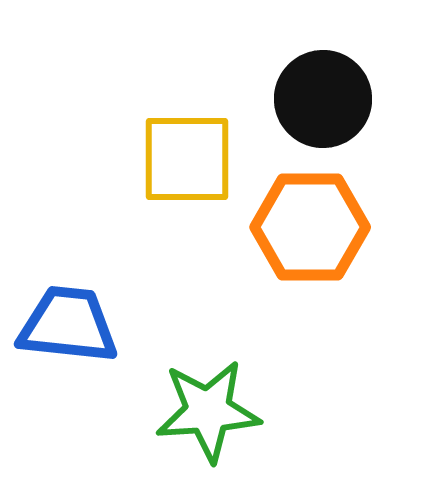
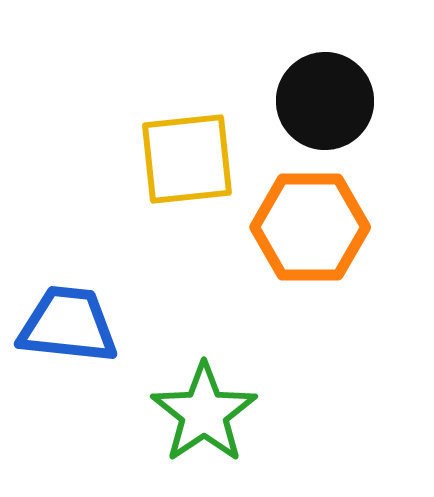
black circle: moved 2 px right, 2 px down
yellow square: rotated 6 degrees counterclockwise
green star: moved 4 px left, 2 px down; rotated 30 degrees counterclockwise
